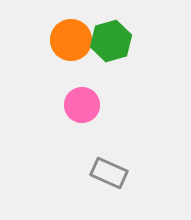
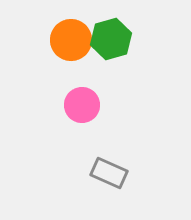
green hexagon: moved 2 px up
